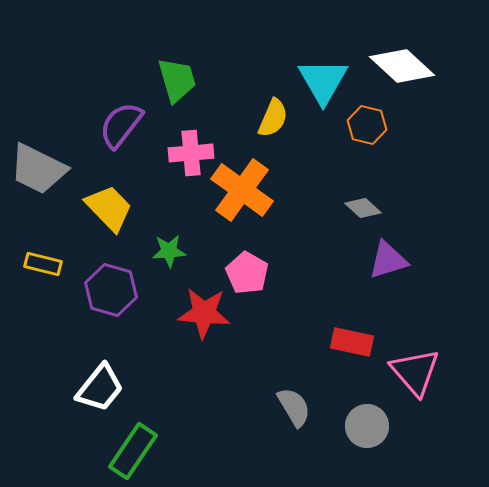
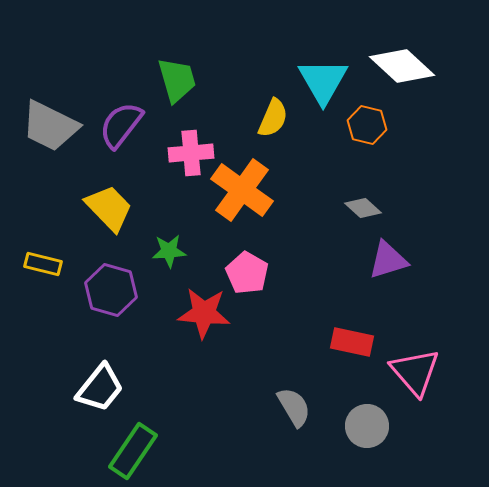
gray trapezoid: moved 12 px right, 43 px up
